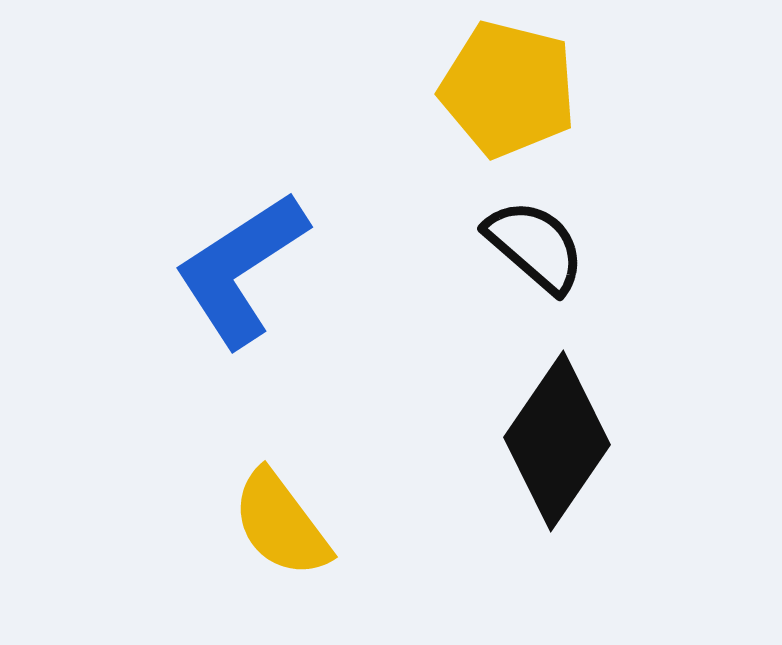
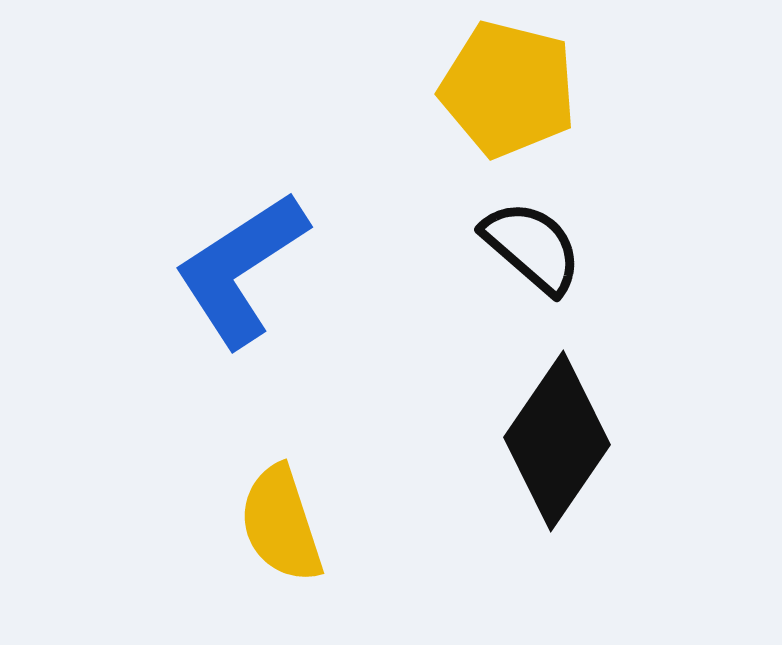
black semicircle: moved 3 px left, 1 px down
yellow semicircle: rotated 19 degrees clockwise
